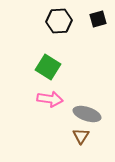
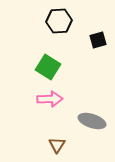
black square: moved 21 px down
pink arrow: rotated 10 degrees counterclockwise
gray ellipse: moved 5 px right, 7 px down
brown triangle: moved 24 px left, 9 px down
